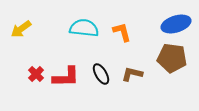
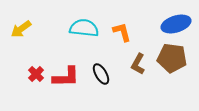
brown L-shape: moved 6 px right, 10 px up; rotated 75 degrees counterclockwise
